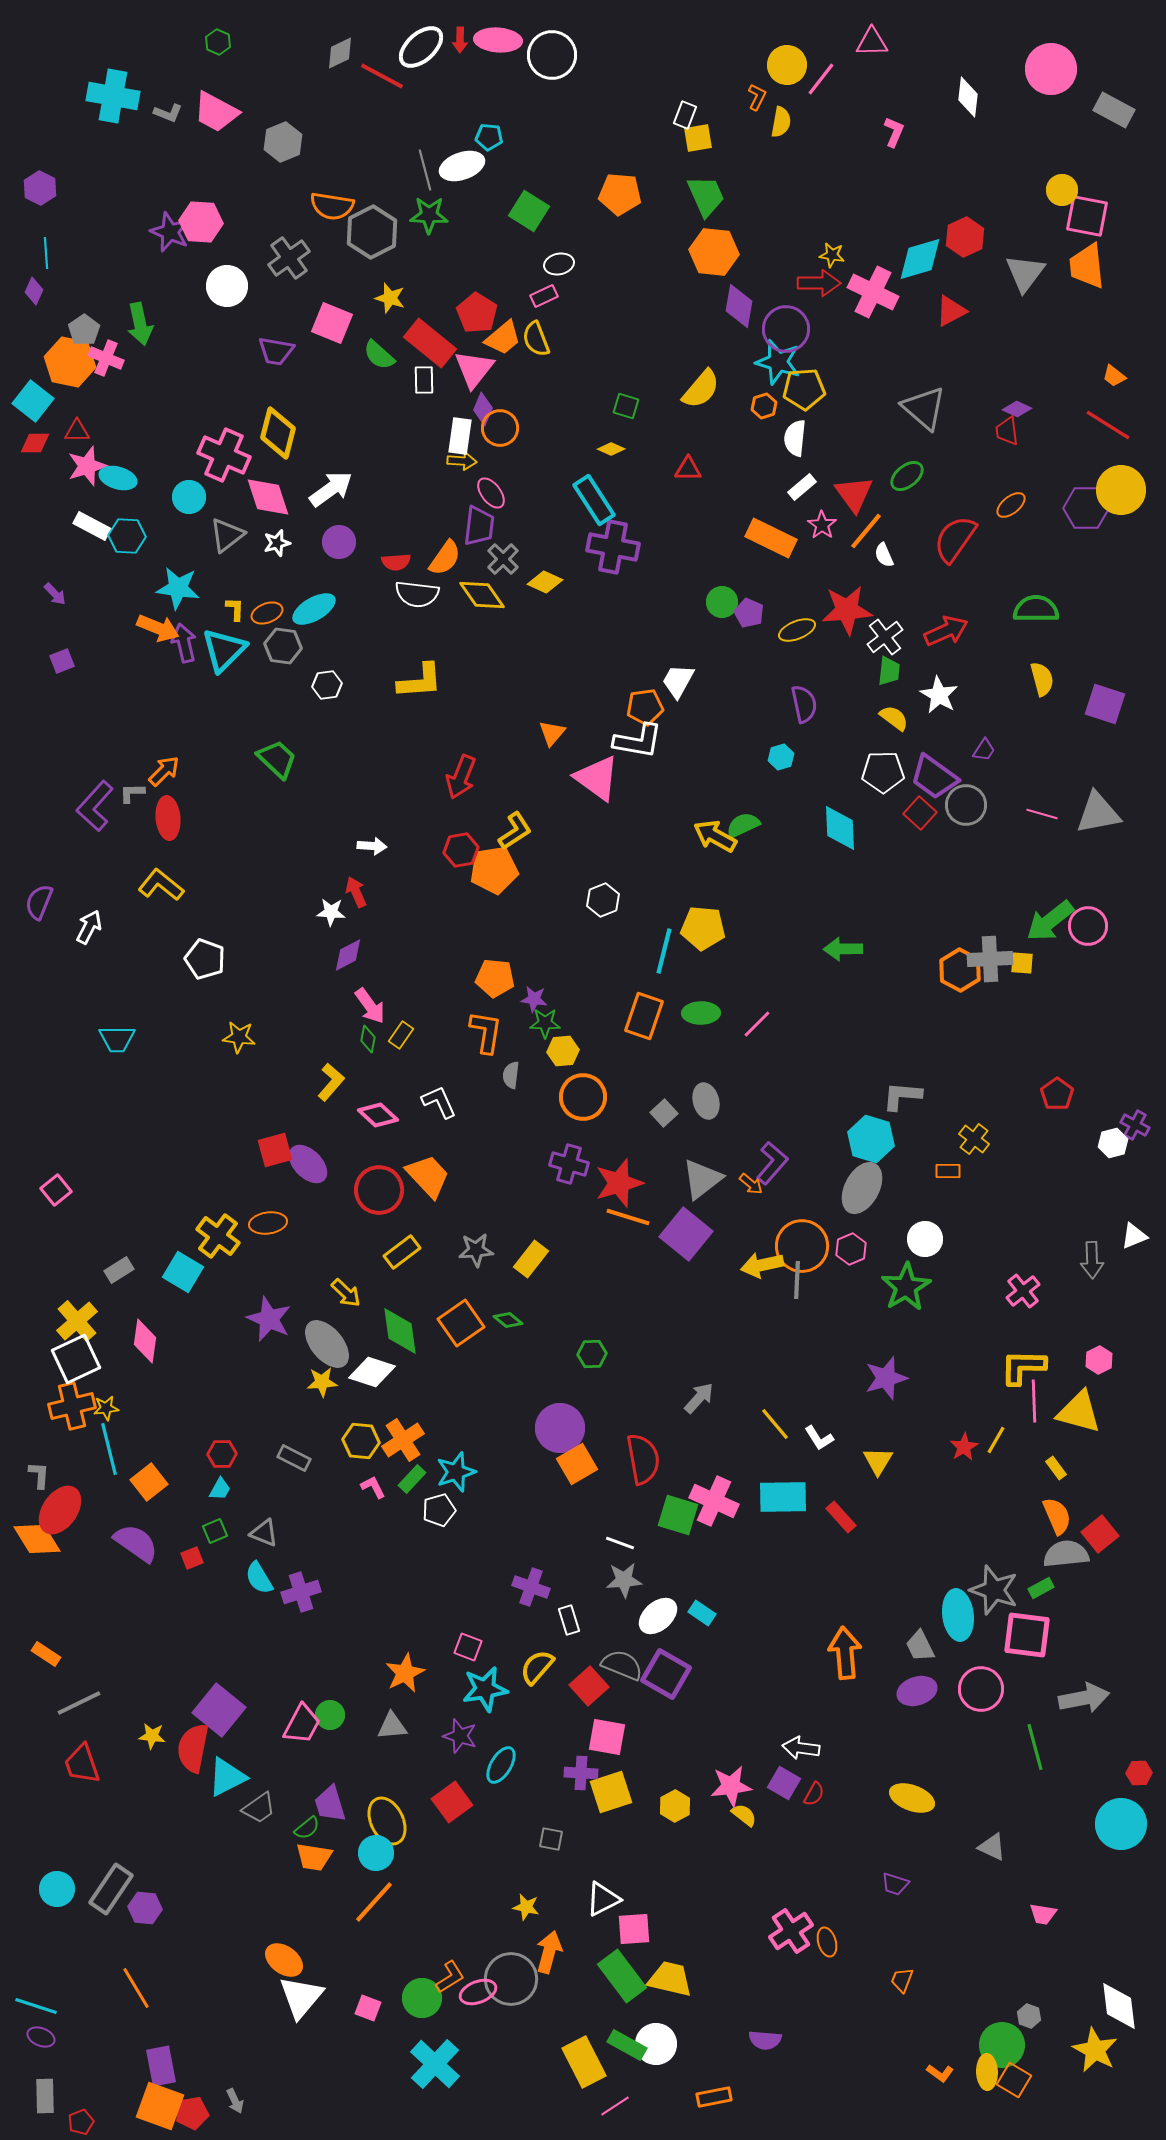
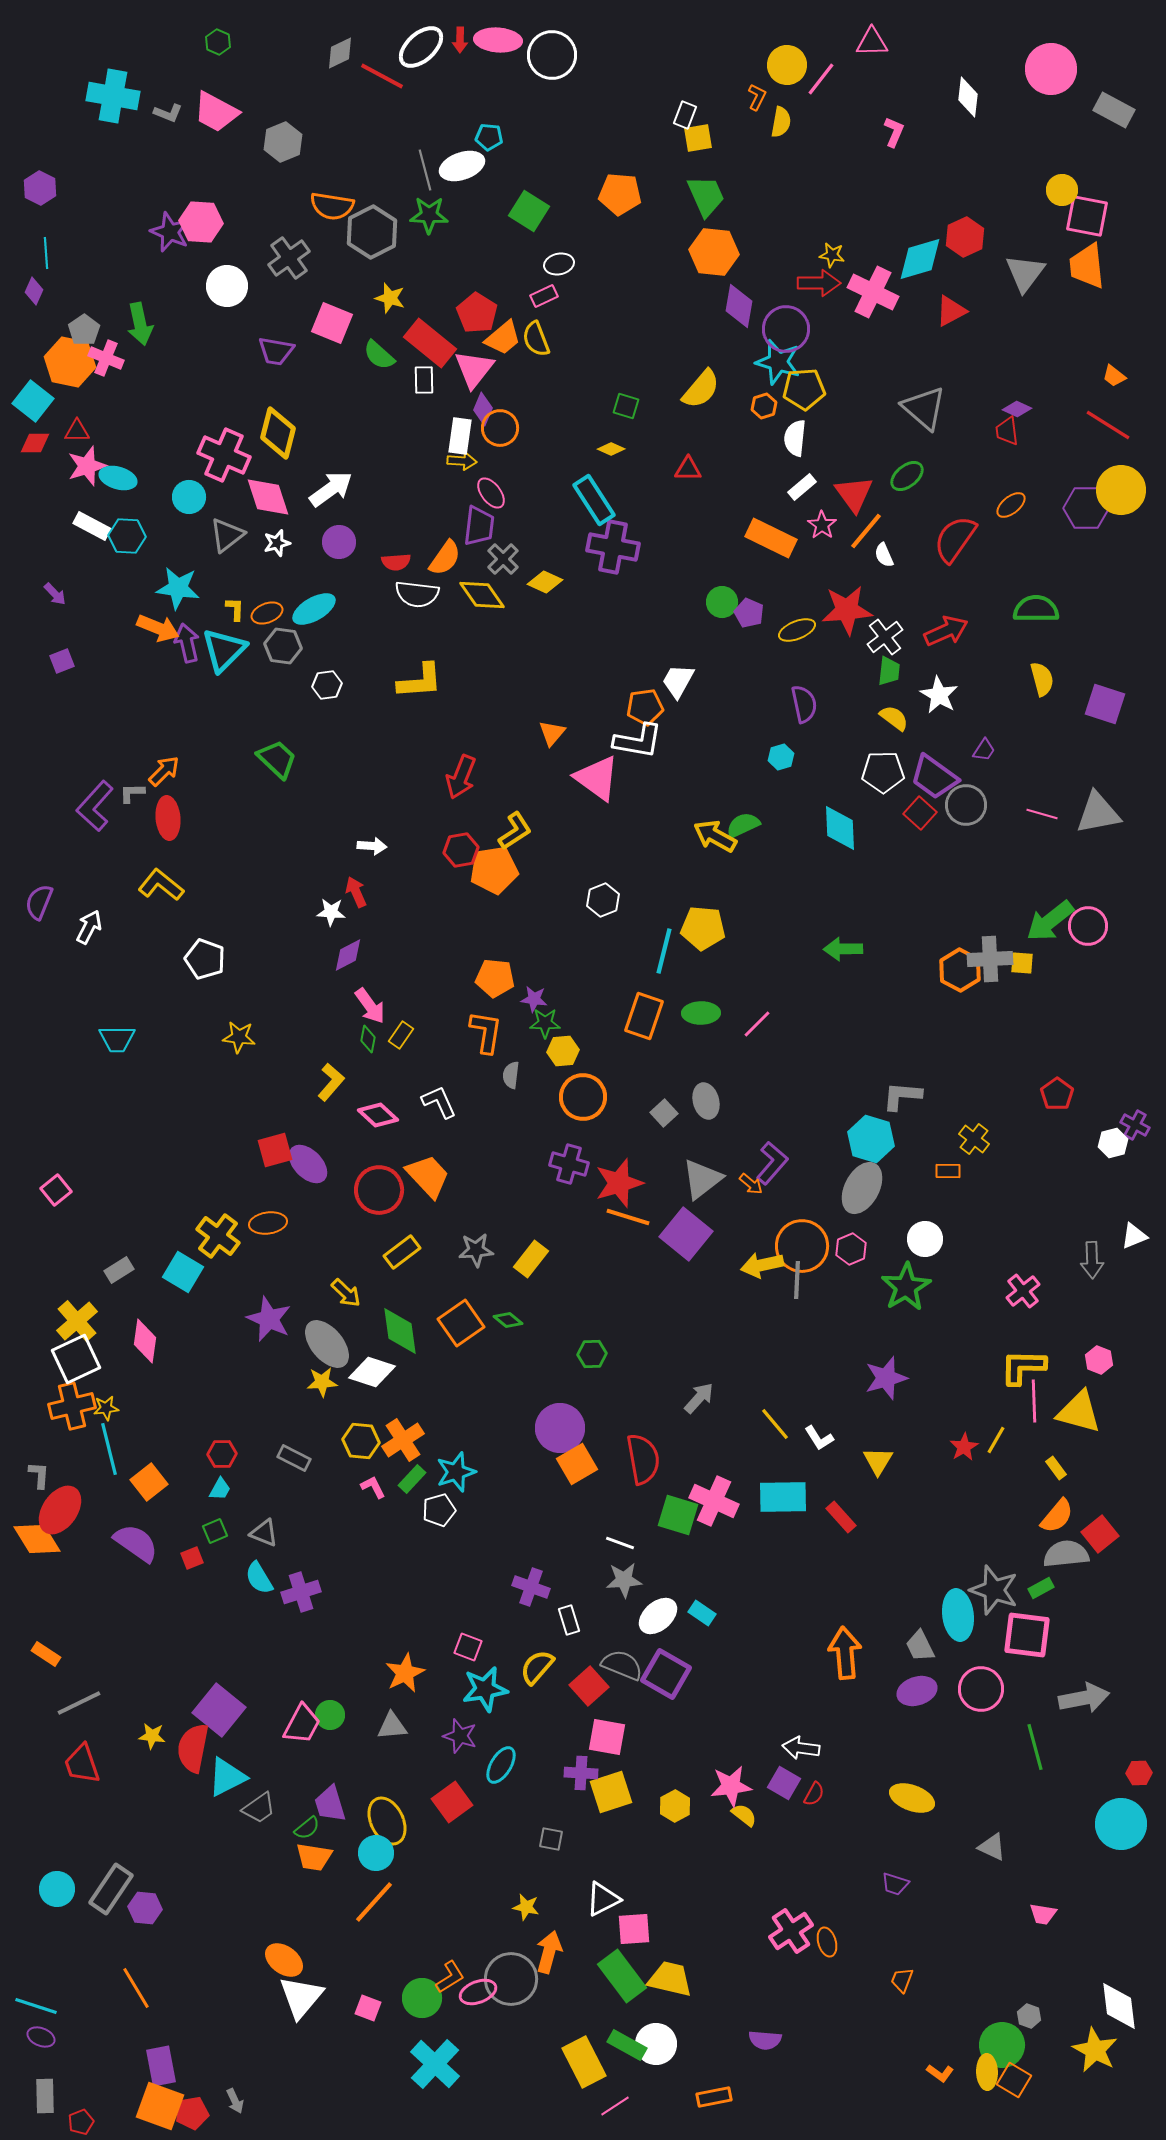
purple arrow at (184, 643): moved 3 px right
pink hexagon at (1099, 1360): rotated 12 degrees counterclockwise
orange semicircle at (1057, 1516): rotated 63 degrees clockwise
